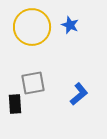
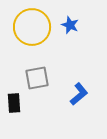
gray square: moved 4 px right, 5 px up
black rectangle: moved 1 px left, 1 px up
